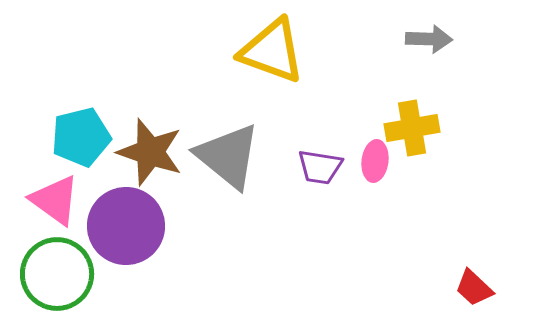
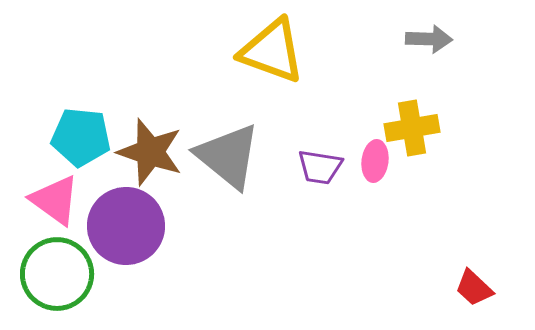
cyan pentagon: rotated 20 degrees clockwise
